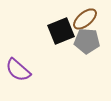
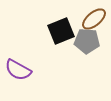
brown ellipse: moved 9 px right
purple semicircle: rotated 12 degrees counterclockwise
